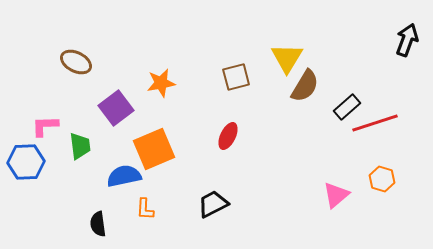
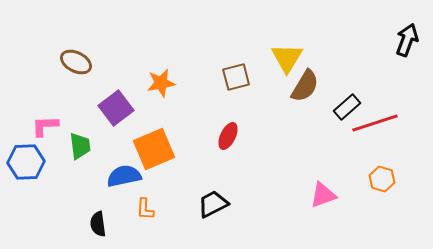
pink triangle: moved 13 px left; rotated 20 degrees clockwise
